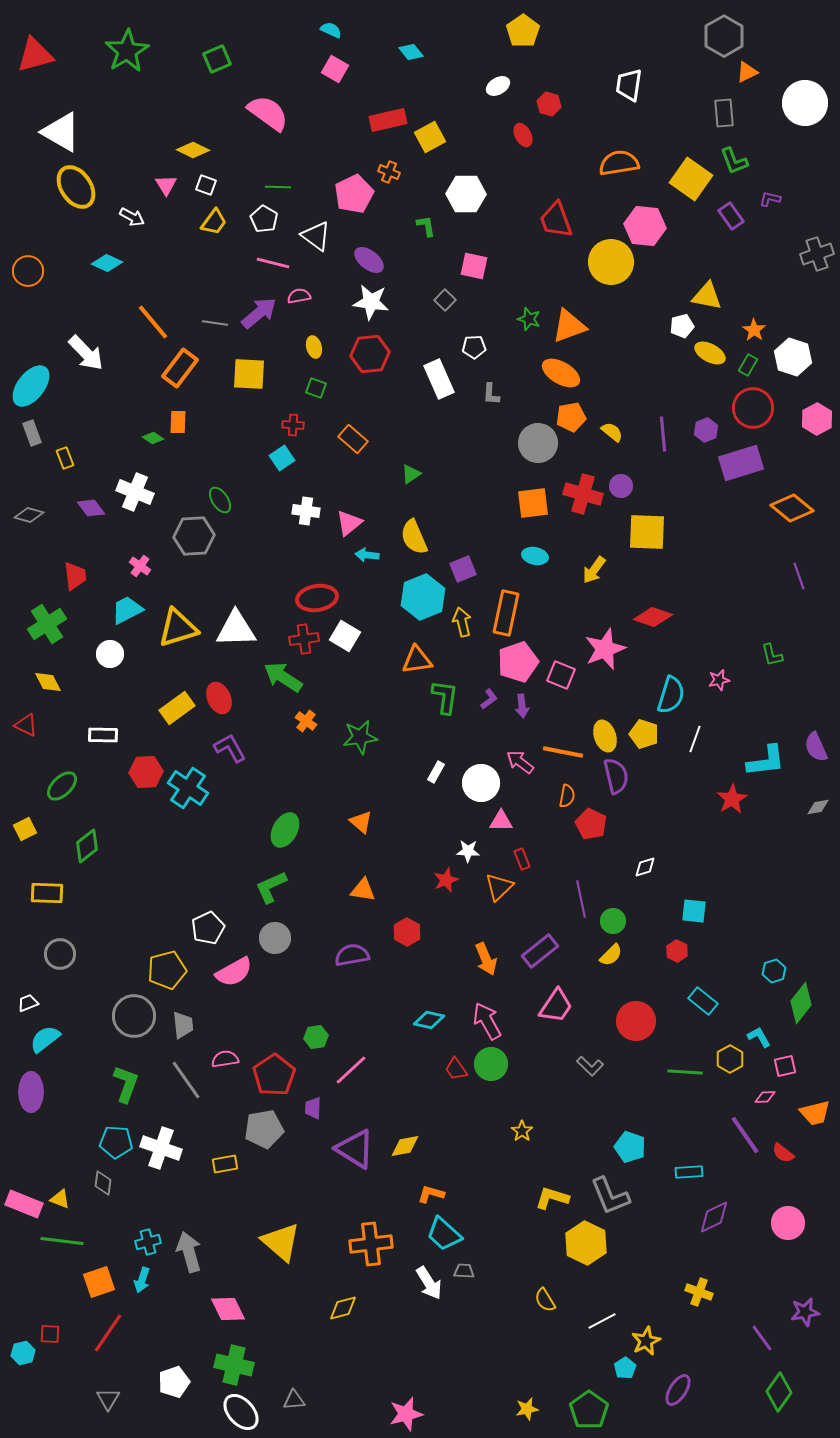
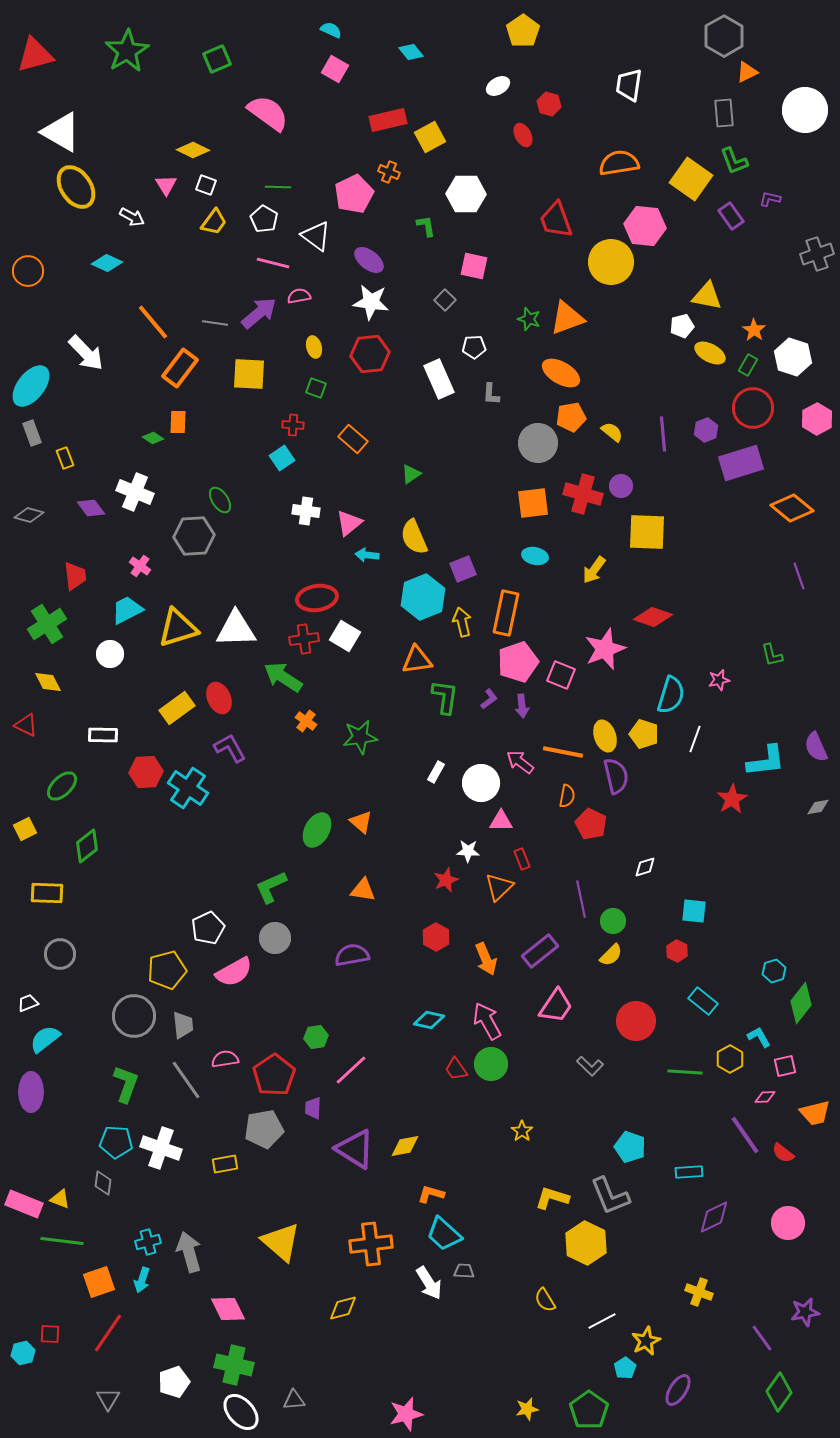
white circle at (805, 103): moved 7 px down
orange triangle at (569, 326): moved 2 px left, 8 px up
green ellipse at (285, 830): moved 32 px right
red hexagon at (407, 932): moved 29 px right, 5 px down
